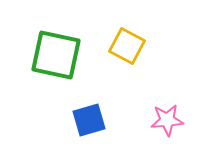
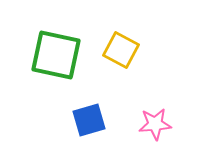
yellow square: moved 6 px left, 4 px down
pink star: moved 12 px left, 4 px down
